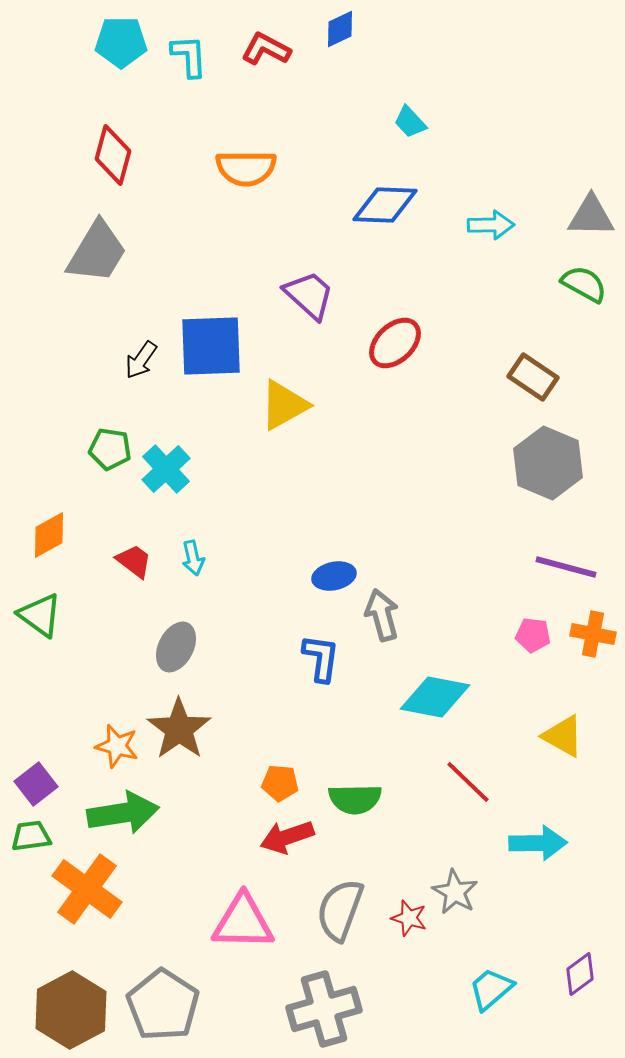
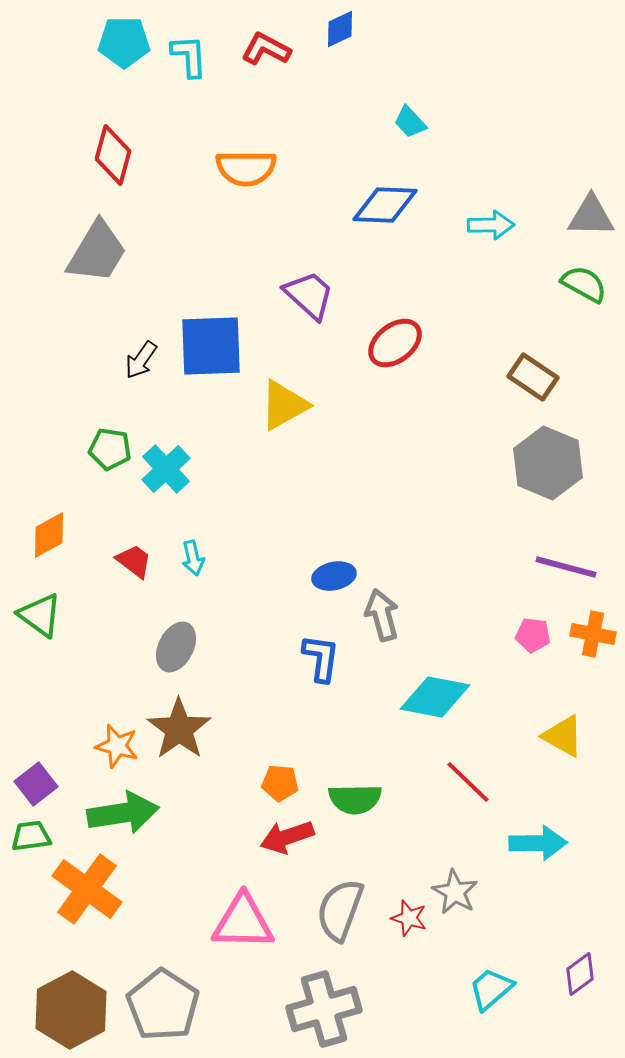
cyan pentagon at (121, 42): moved 3 px right
red ellipse at (395, 343): rotated 6 degrees clockwise
